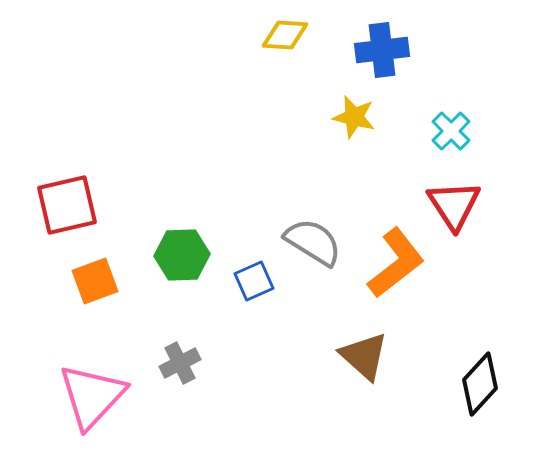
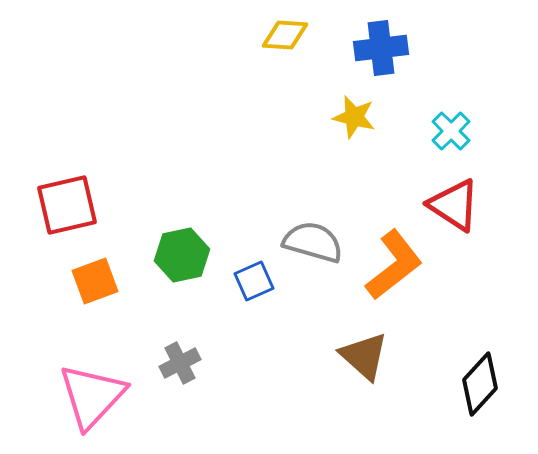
blue cross: moved 1 px left, 2 px up
red triangle: rotated 24 degrees counterclockwise
gray semicircle: rotated 16 degrees counterclockwise
green hexagon: rotated 10 degrees counterclockwise
orange L-shape: moved 2 px left, 2 px down
